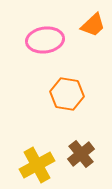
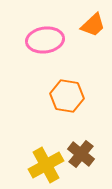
orange hexagon: moved 2 px down
brown cross: rotated 12 degrees counterclockwise
yellow cross: moved 9 px right
